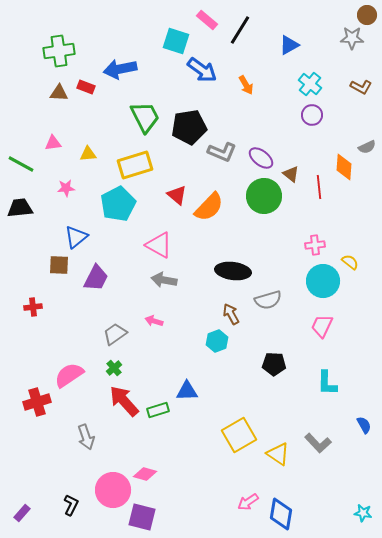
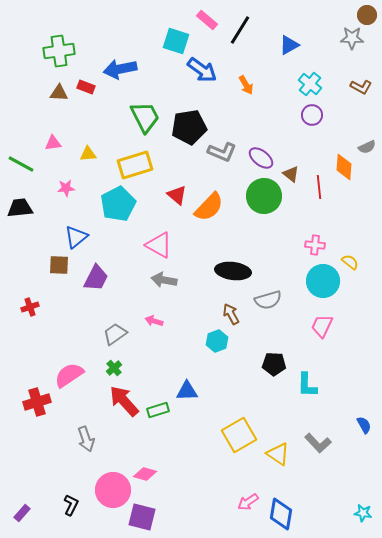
pink cross at (315, 245): rotated 12 degrees clockwise
red cross at (33, 307): moved 3 px left; rotated 12 degrees counterclockwise
cyan L-shape at (327, 383): moved 20 px left, 2 px down
gray arrow at (86, 437): moved 2 px down
